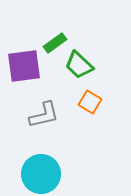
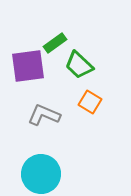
purple square: moved 4 px right
gray L-shape: rotated 144 degrees counterclockwise
